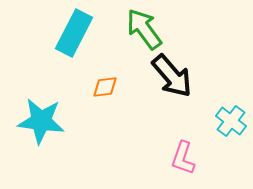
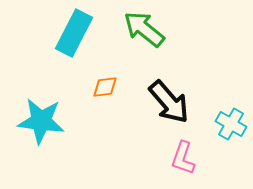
green arrow: rotated 15 degrees counterclockwise
black arrow: moved 3 px left, 26 px down
cyan cross: moved 3 px down; rotated 8 degrees counterclockwise
